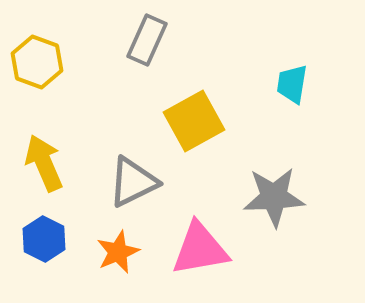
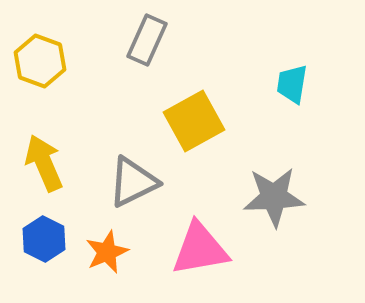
yellow hexagon: moved 3 px right, 1 px up
orange star: moved 11 px left
